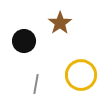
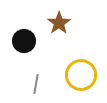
brown star: moved 1 px left
